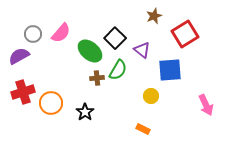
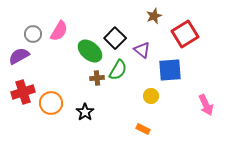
pink semicircle: moved 2 px left, 2 px up; rotated 10 degrees counterclockwise
